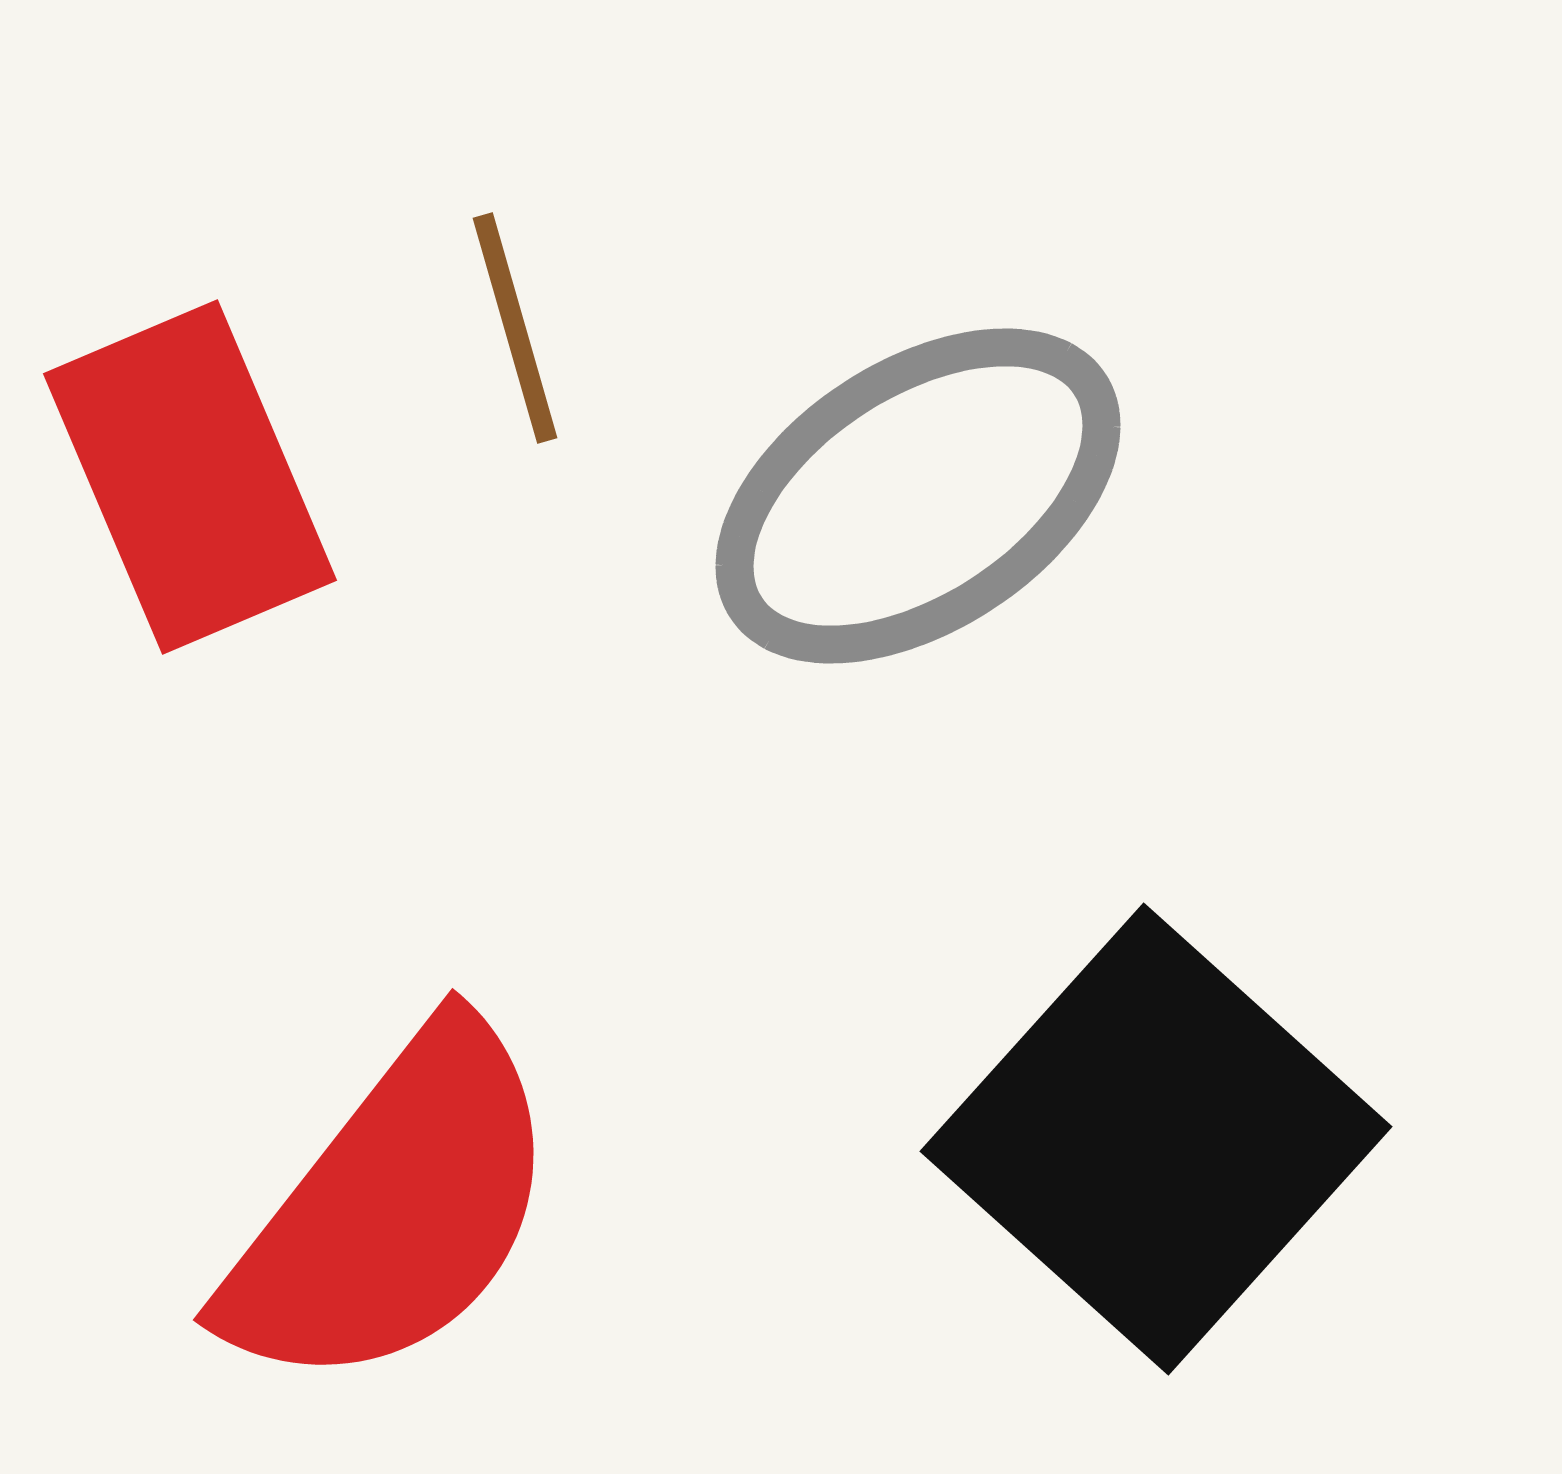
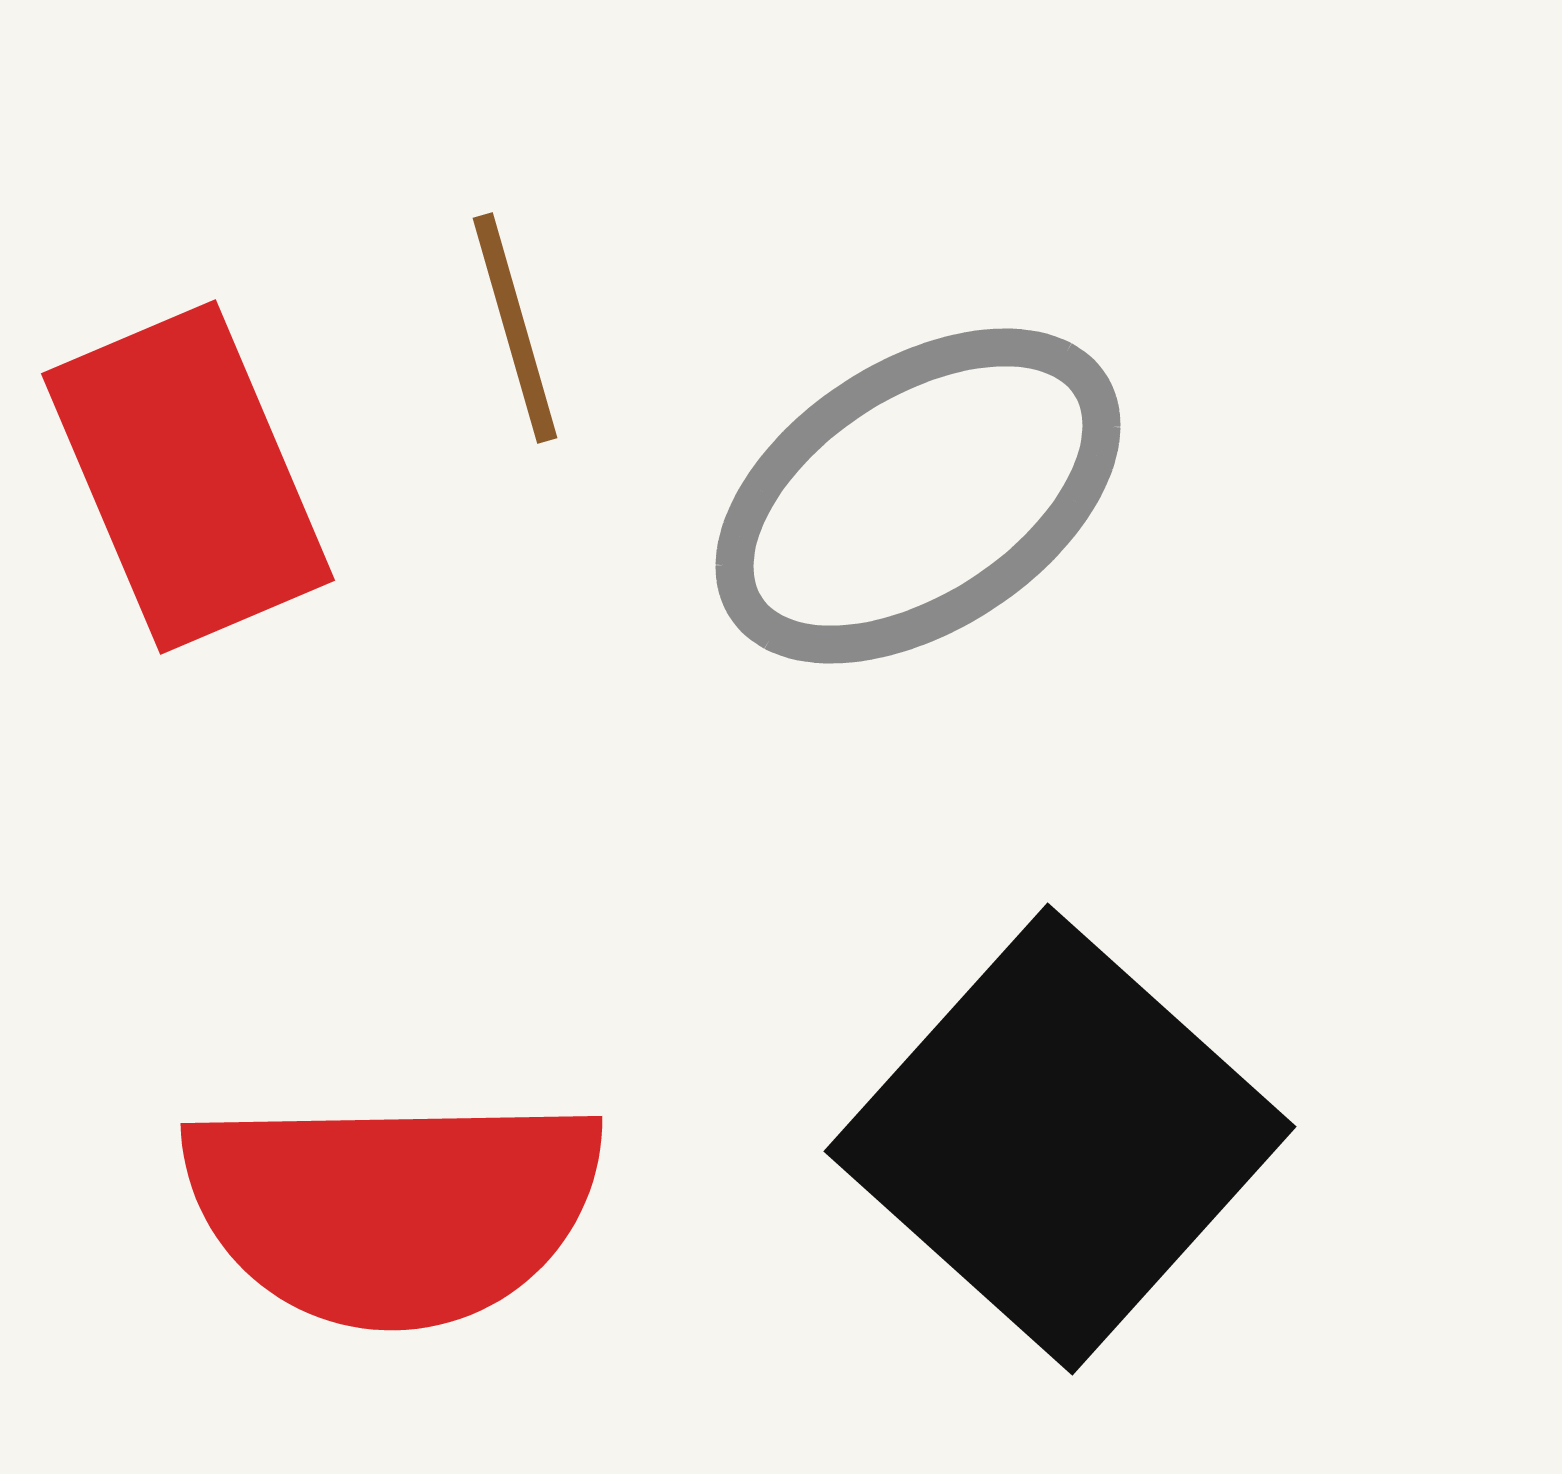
red rectangle: moved 2 px left
black square: moved 96 px left
red semicircle: rotated 51 degrees clockwise
